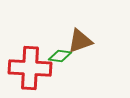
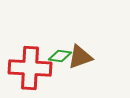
brown triangle: moved 16 px down
